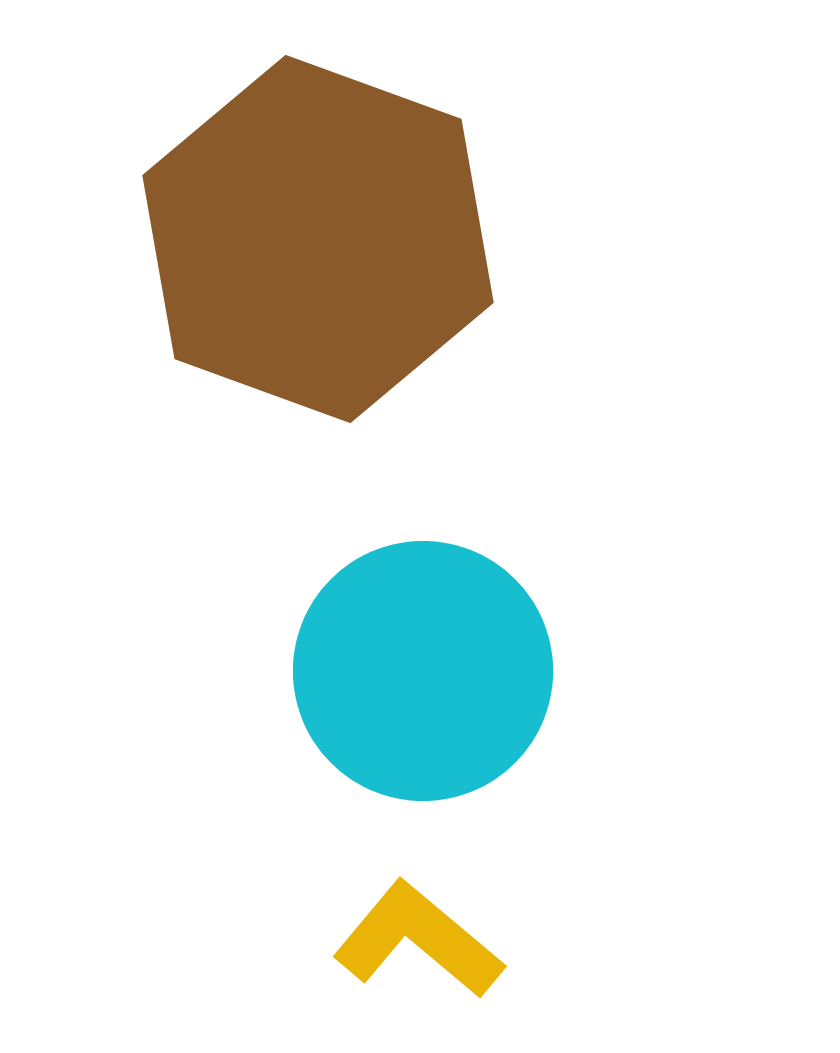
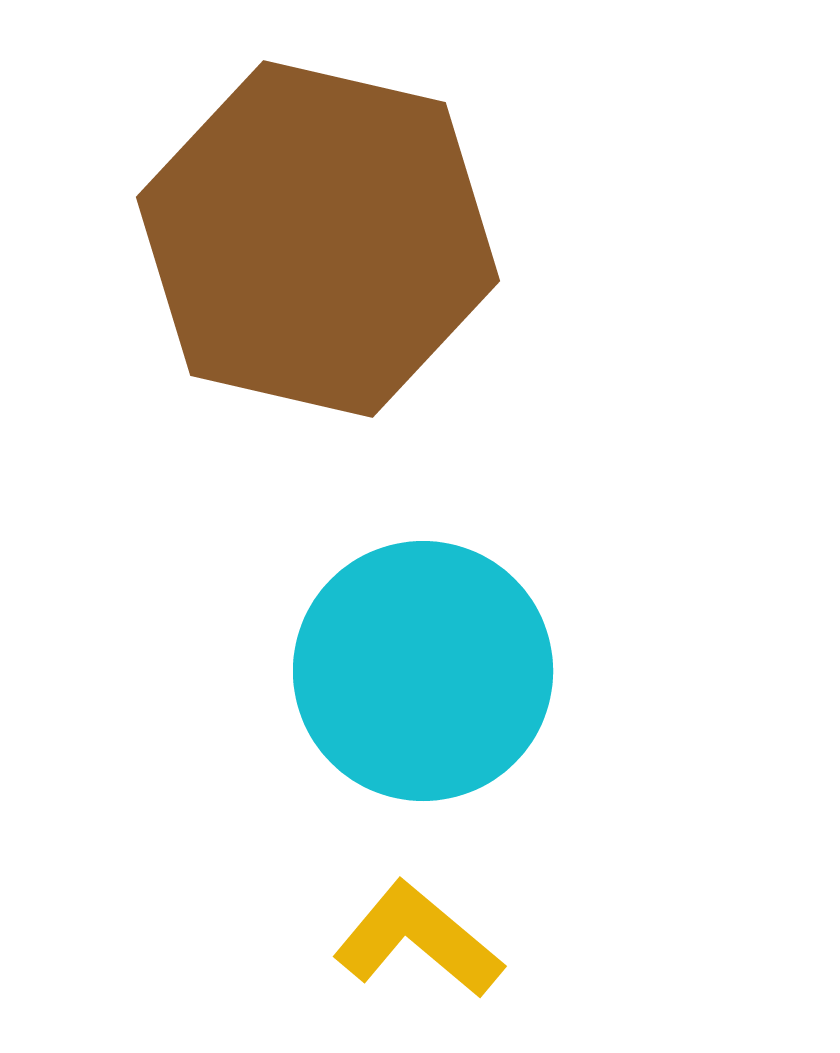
brown hexagon: rotated 7 degrees counterclockwise
